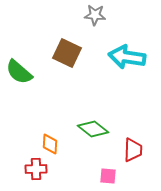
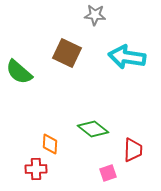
pink square: moved 3 px up; rotated 24 degrees counterclockwise
